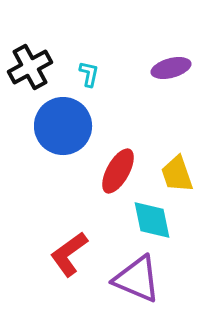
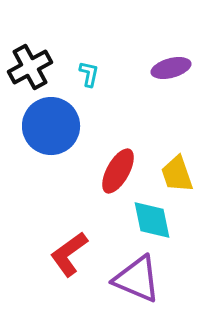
blue circle: moved 12 px left
